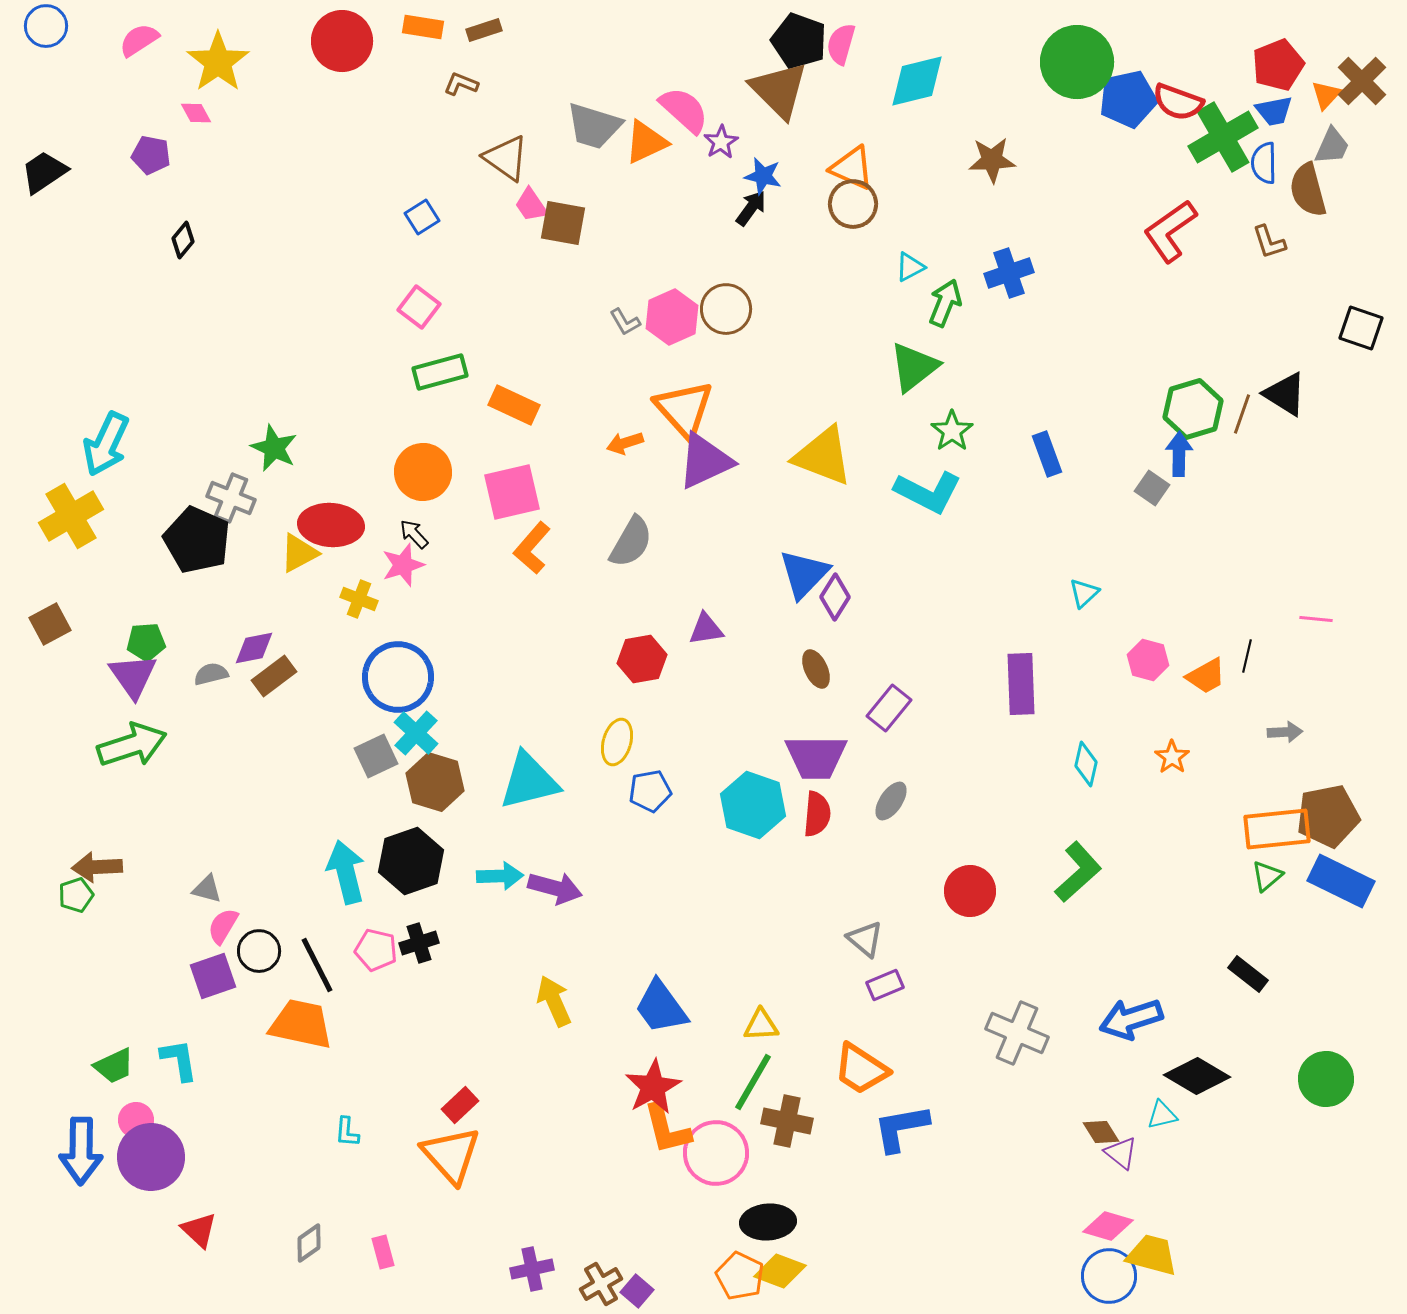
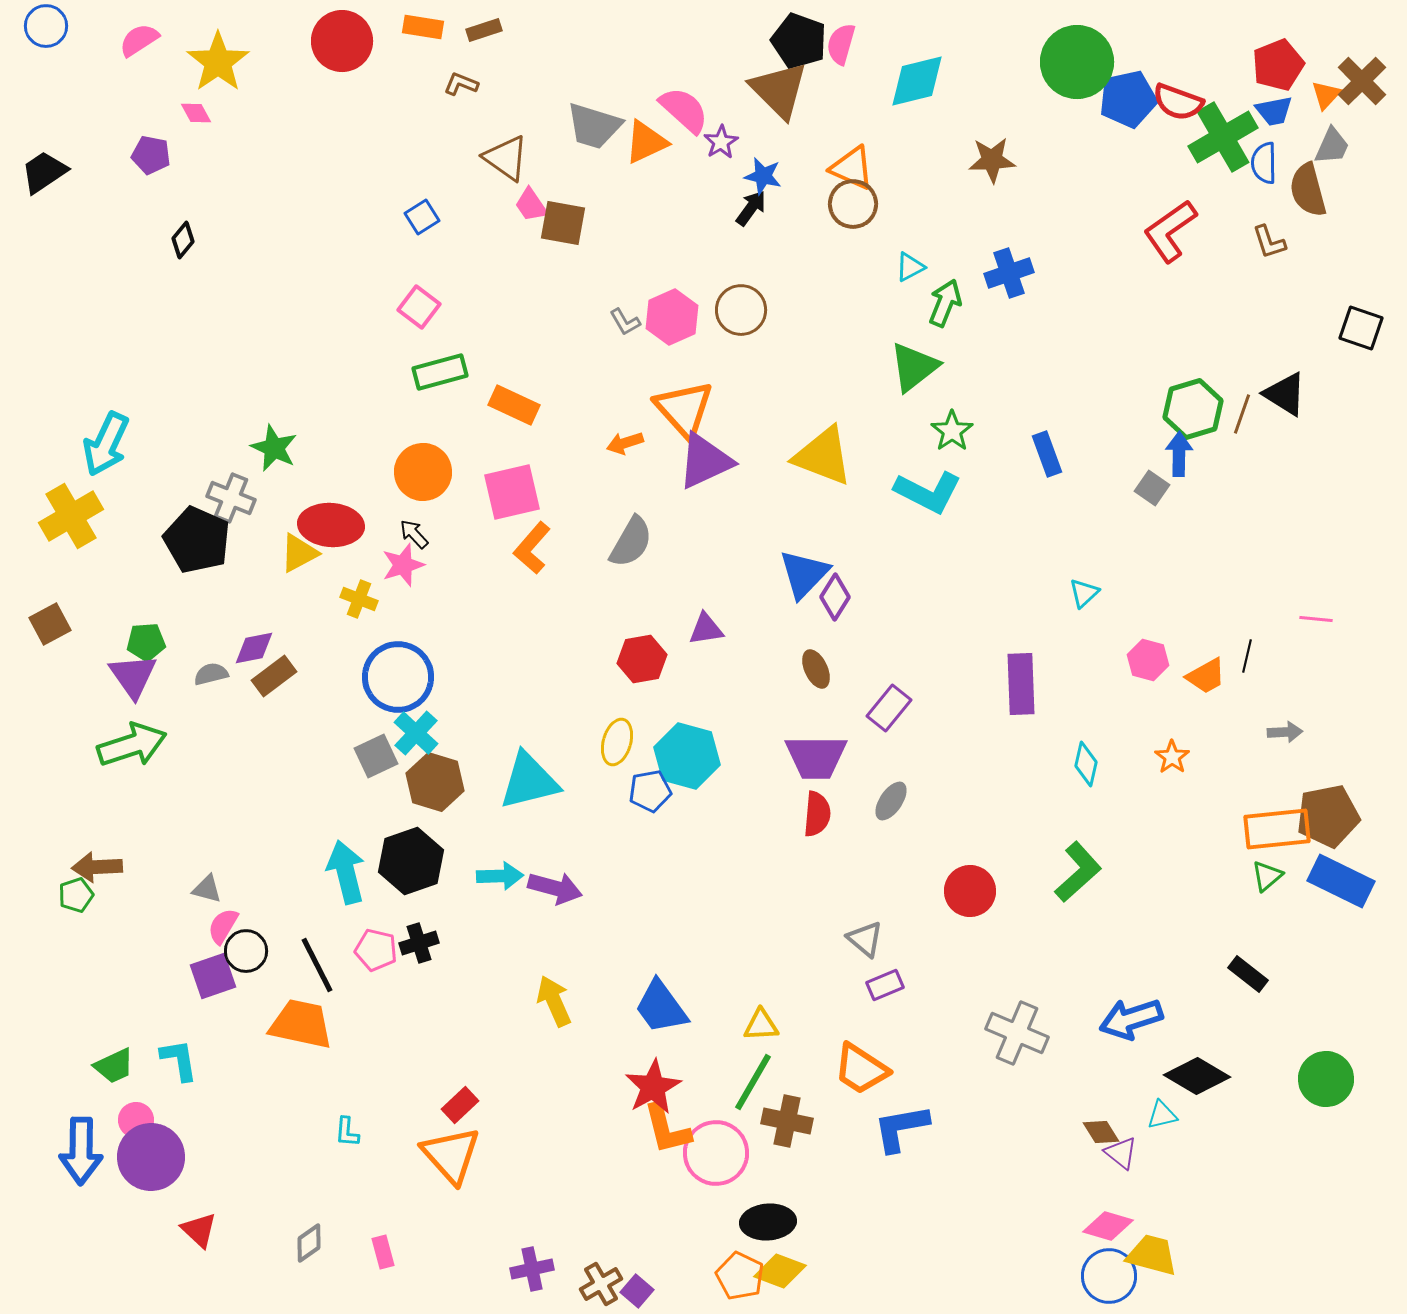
brown circle at (726, 309): moved 15 px right, 1 px down
cyan hexagon at (753, 805): moved 66 px left, 49 px up; rotated 4 degrees counterclockwise
black circle at (259, 951): moved 13 px left
